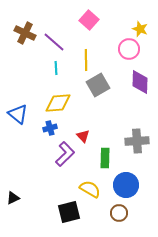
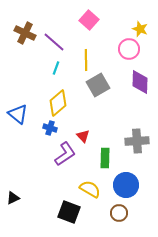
cyan line: rotated 24 degrees clockwise
yellow diamond: rotated 36 degrees counterclockwise
blue cross: rotated 32 degrees clockwise
purple L-shape: rotated 10 degrees clockwise
black square: rotated 35 degrees clockwise
